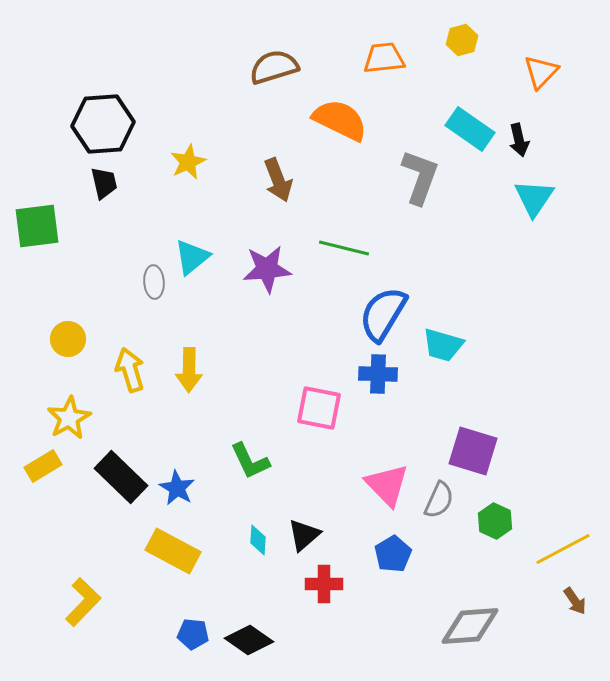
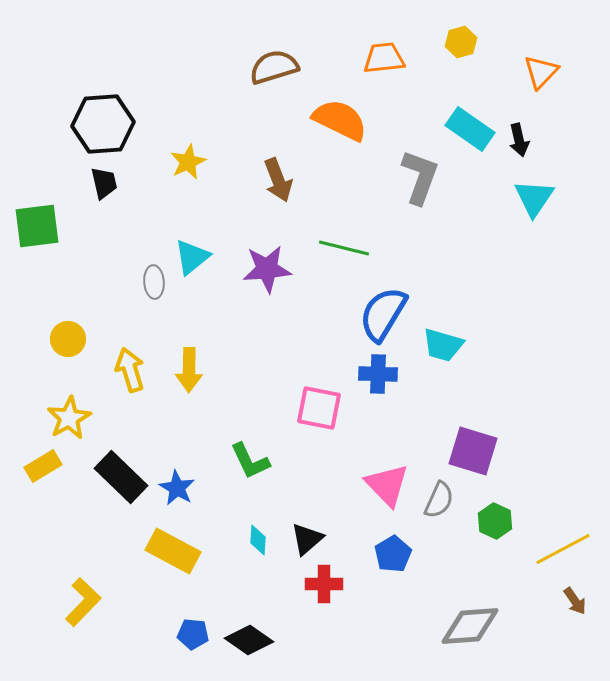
yellow hexagon at (462, 40): moved 1 px left, 2 px down
black triangle at (304, 535): moved 3 px right, 4 px down
